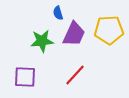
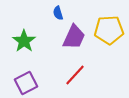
purple trapezoid: moved 3 px down
green star: moved 18 px left; rotated 30 degrees counterclockwise
purple square: moved 1 px right, 6 px down; rotated 30 degrees counterclockwise
